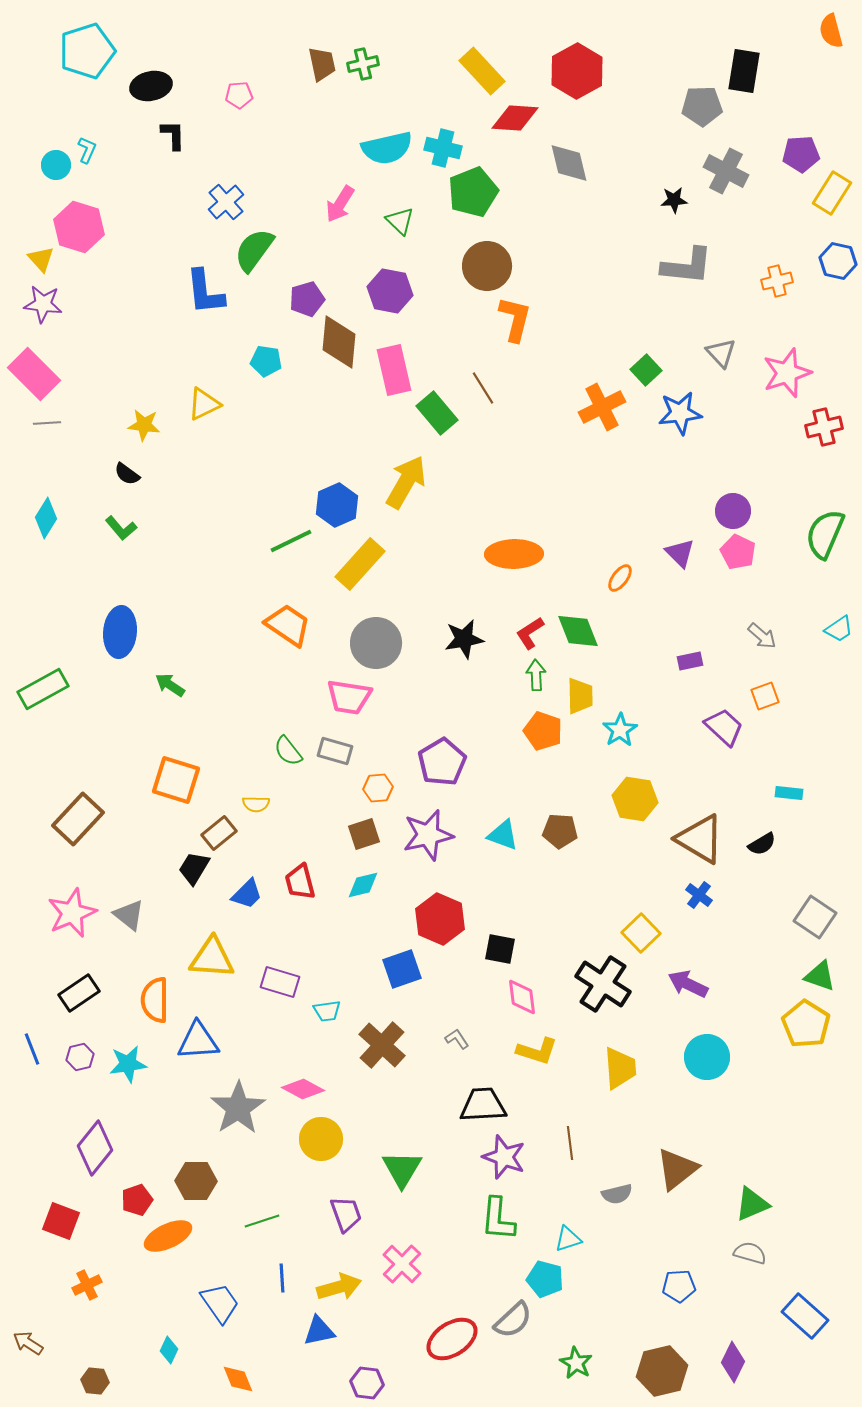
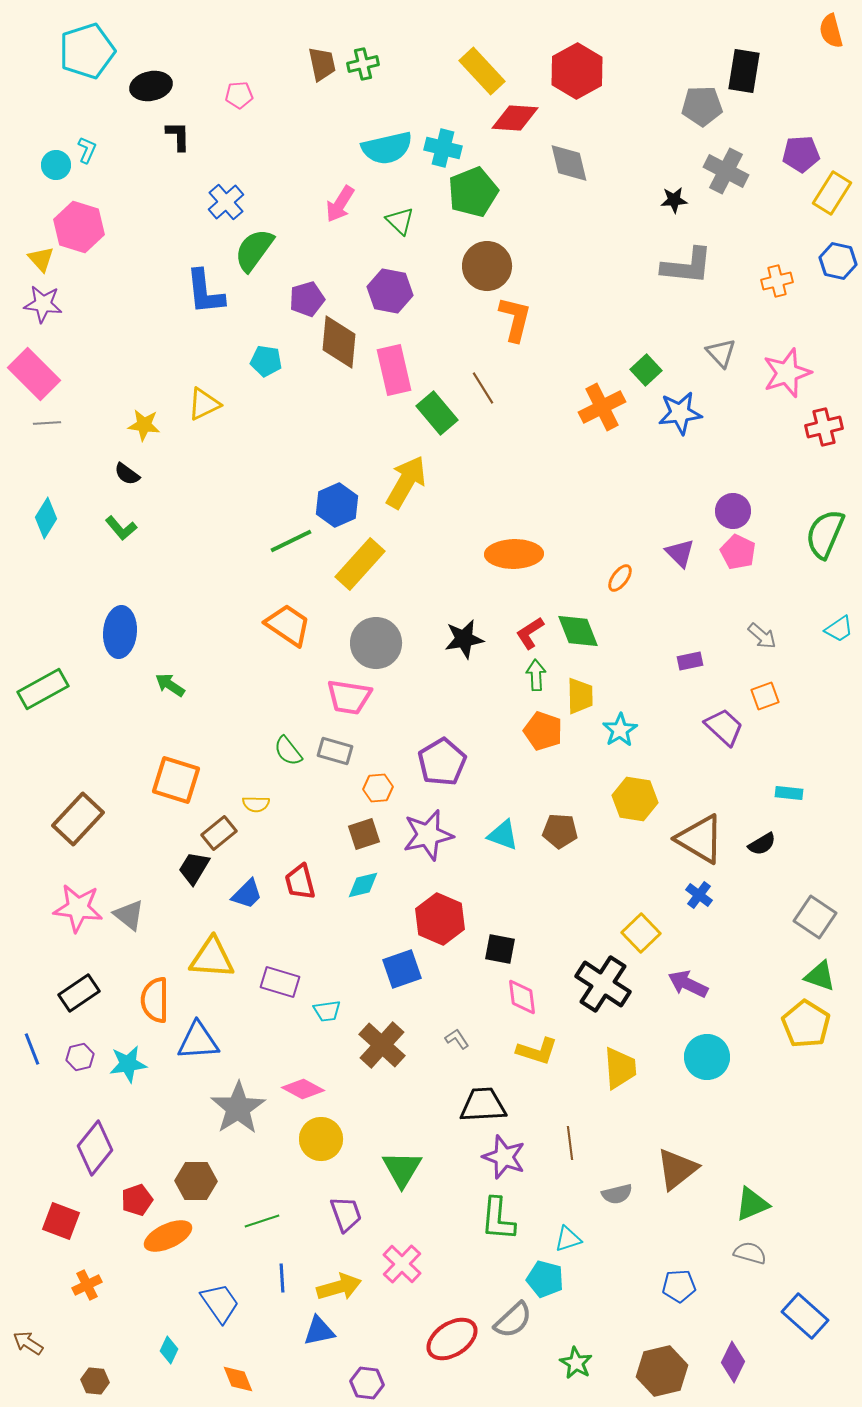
black L-shape at (173, 135): moved 5 px right, 1 px down
pink star at (72, 913): moved 6 px right, 5 px up; rotated 30 degrees clockwise
